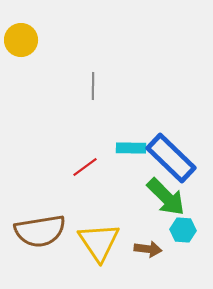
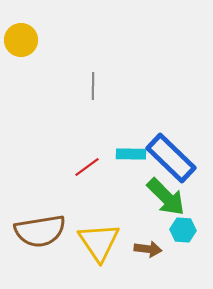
cyan rectangle: moved 6 px down
red line: moved 2 px right
